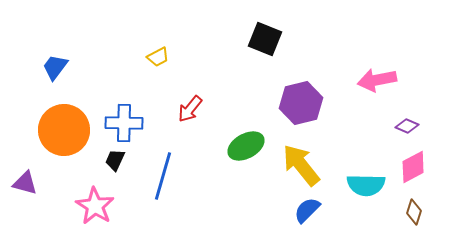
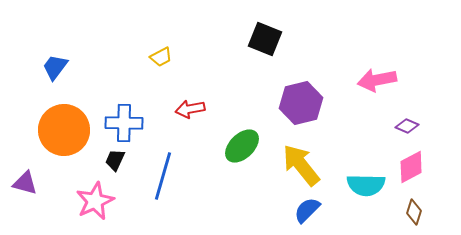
yellow trapezoid: moved 3 px right
red arrow: rotated 40 degrees clockwise
green ellipse: moved 4 px left; rotated 15 degrees counterclockwise
pink diamond: moved 2 px left
pink star: moved 5 px up; rotated 15 degrees clockwise
